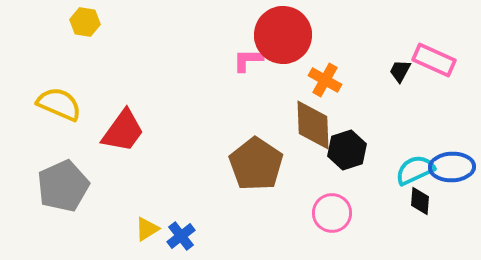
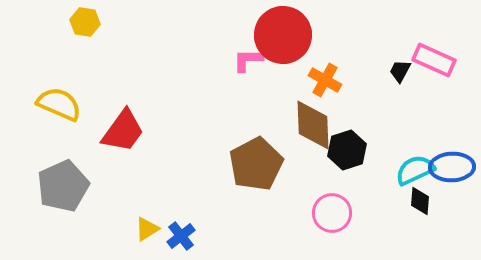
brown pentagon: rotated 10 degrees clockwise
